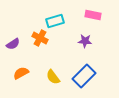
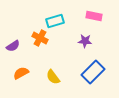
pink rectangle: moved 1 px right, 1 px down
purple semicircle: moved 2 px down
blue rectangle: moved 9 px right, 4 px up
